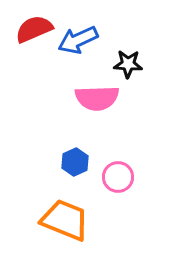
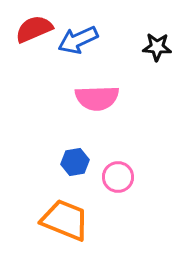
black star: moved 29 px right, 17 px up
blue hexagon: rotated 16 degrees clockwise
